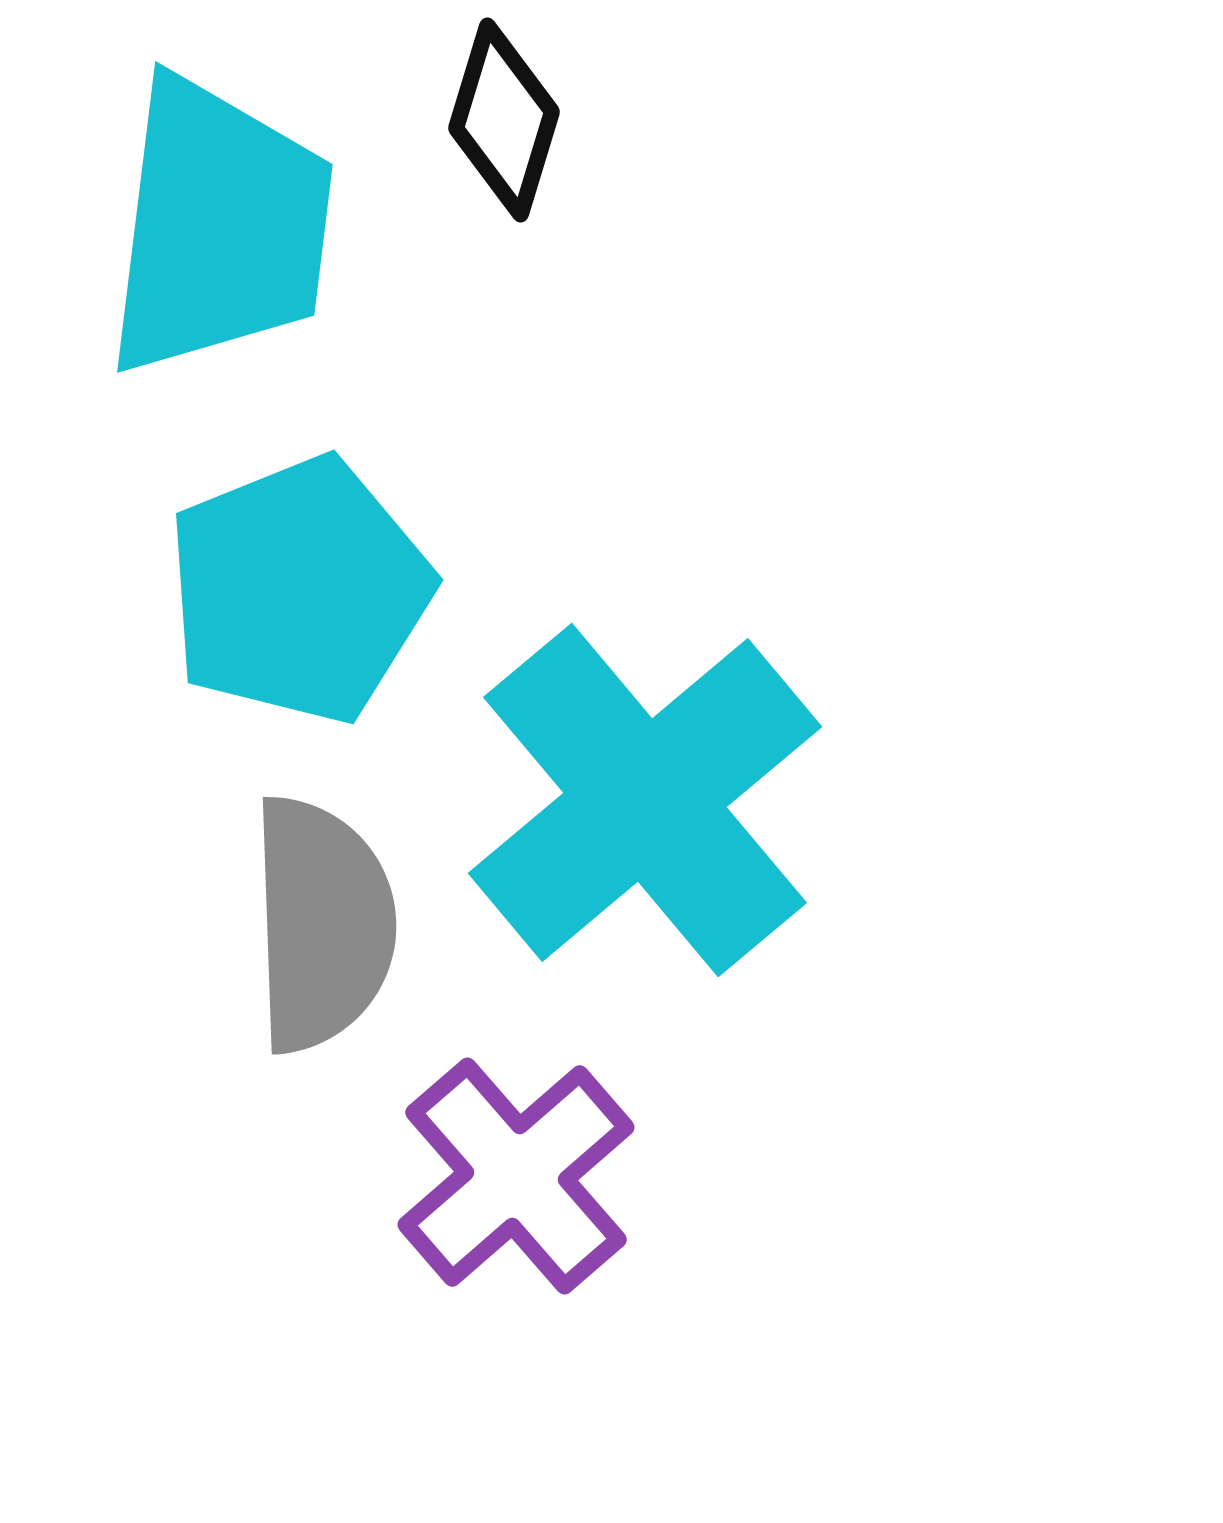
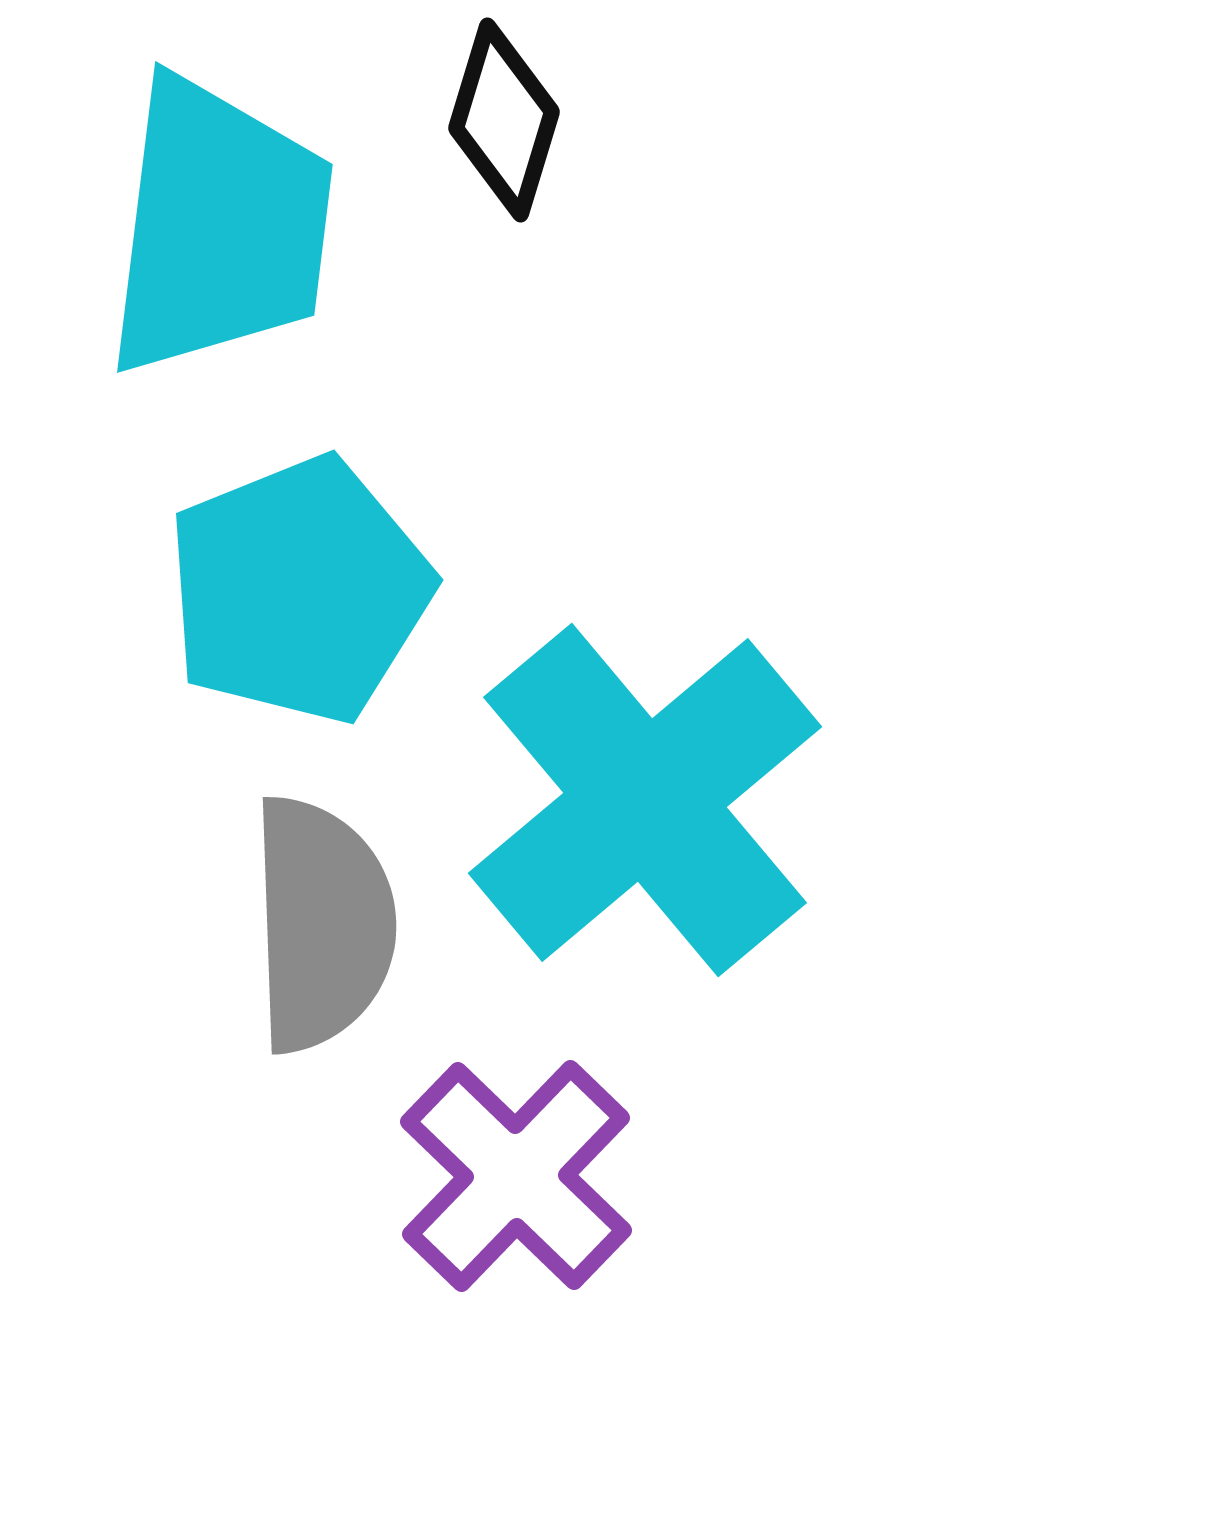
purple cross: rotated 5 degrees counterclockwise
